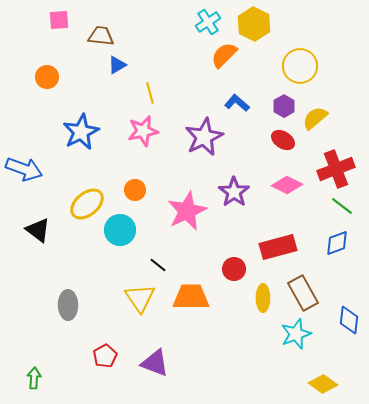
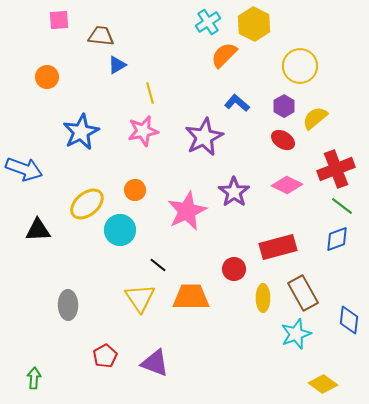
black triangle at (38, 230): rotated 40 degrees counterclockwise
blue diamond at (337, 243): moved 4 px up
